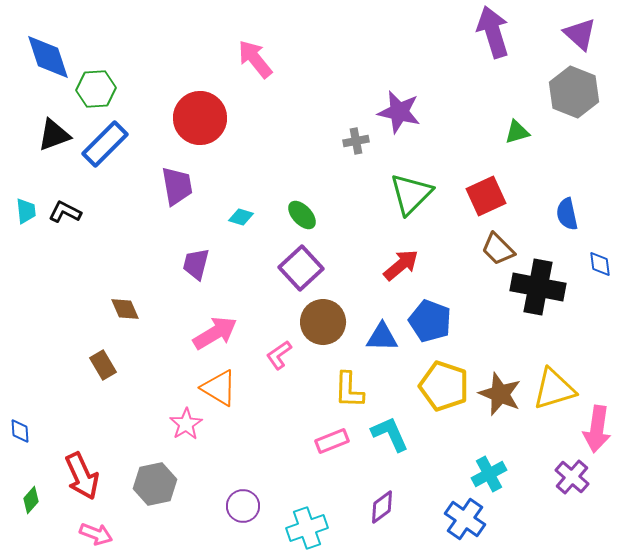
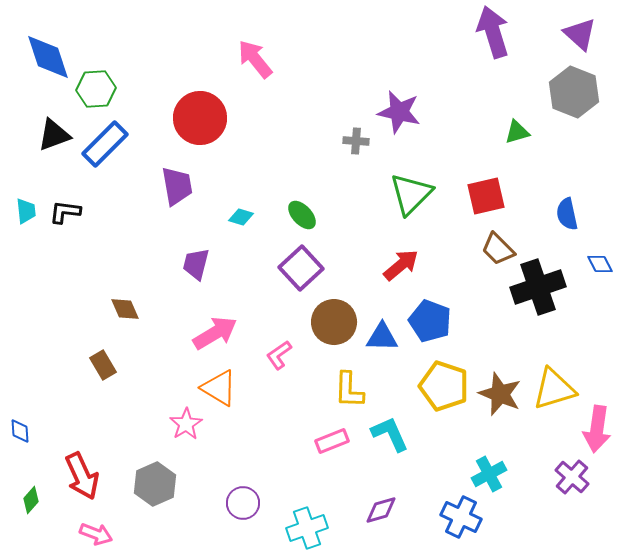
gray cross at (356, 141): rotated 15 degrees clockwise
red square at (486, 196): rotated 12 degrees clockwise
black L-shape at (65, 212): rotated 20 degrees counterclockwise
blue diamond at (600, 264): rotated 20 degrees counterclockwise
black cross at (538, 287): rotated 30 degrees counterclockwise
brown circle at (323, 322): moved 11 px right
gray hexagon at (155, 484): rotated 12 degrees counterclockwise
purple circle at (243, 506): moved 3 px up
purple diamond at (382, 507): moved 1 px left, 3 px down; rotated 20 degrees clockwise
blue cross at (465, 519): moved 4 px left, 2 px up; rotated 9 degrees counterclockwise
